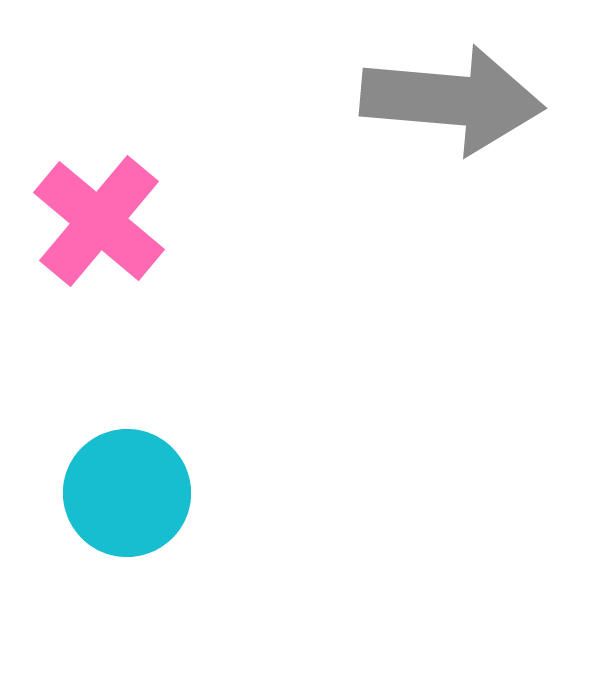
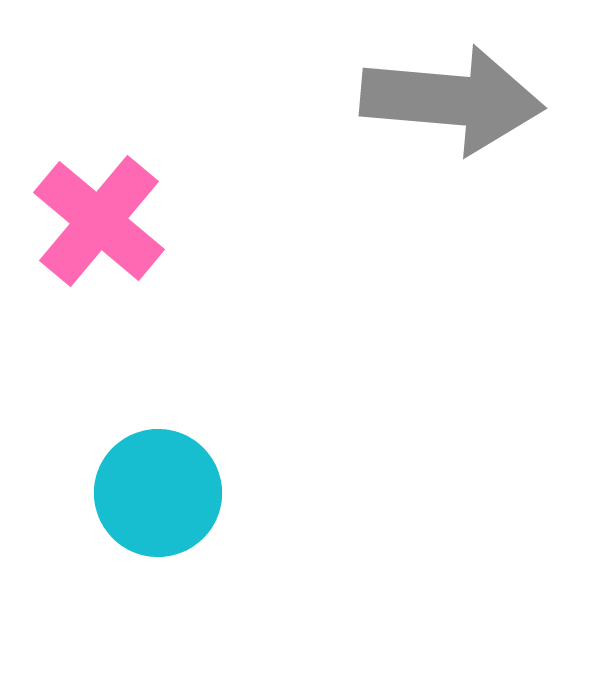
cyan circle: moved 31 px right
